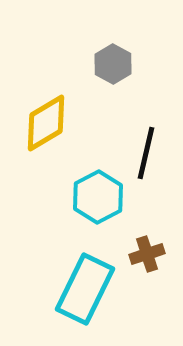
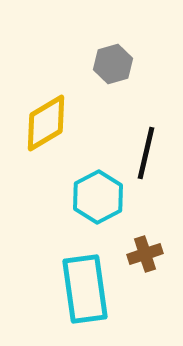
gray hexagon: rotated 15 degrees clockwise
brown cross: moved 2 px left
cyan rectangle: rotated 34 degrees counterclockwise
